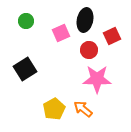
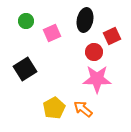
pink square: moved 9 px left
red circle: moved 5 px right, 2 px down
yellow pentagon: moved 1 px up
